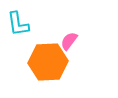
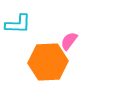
cyan L-shape: rotated 80 degrees counterclockwise
